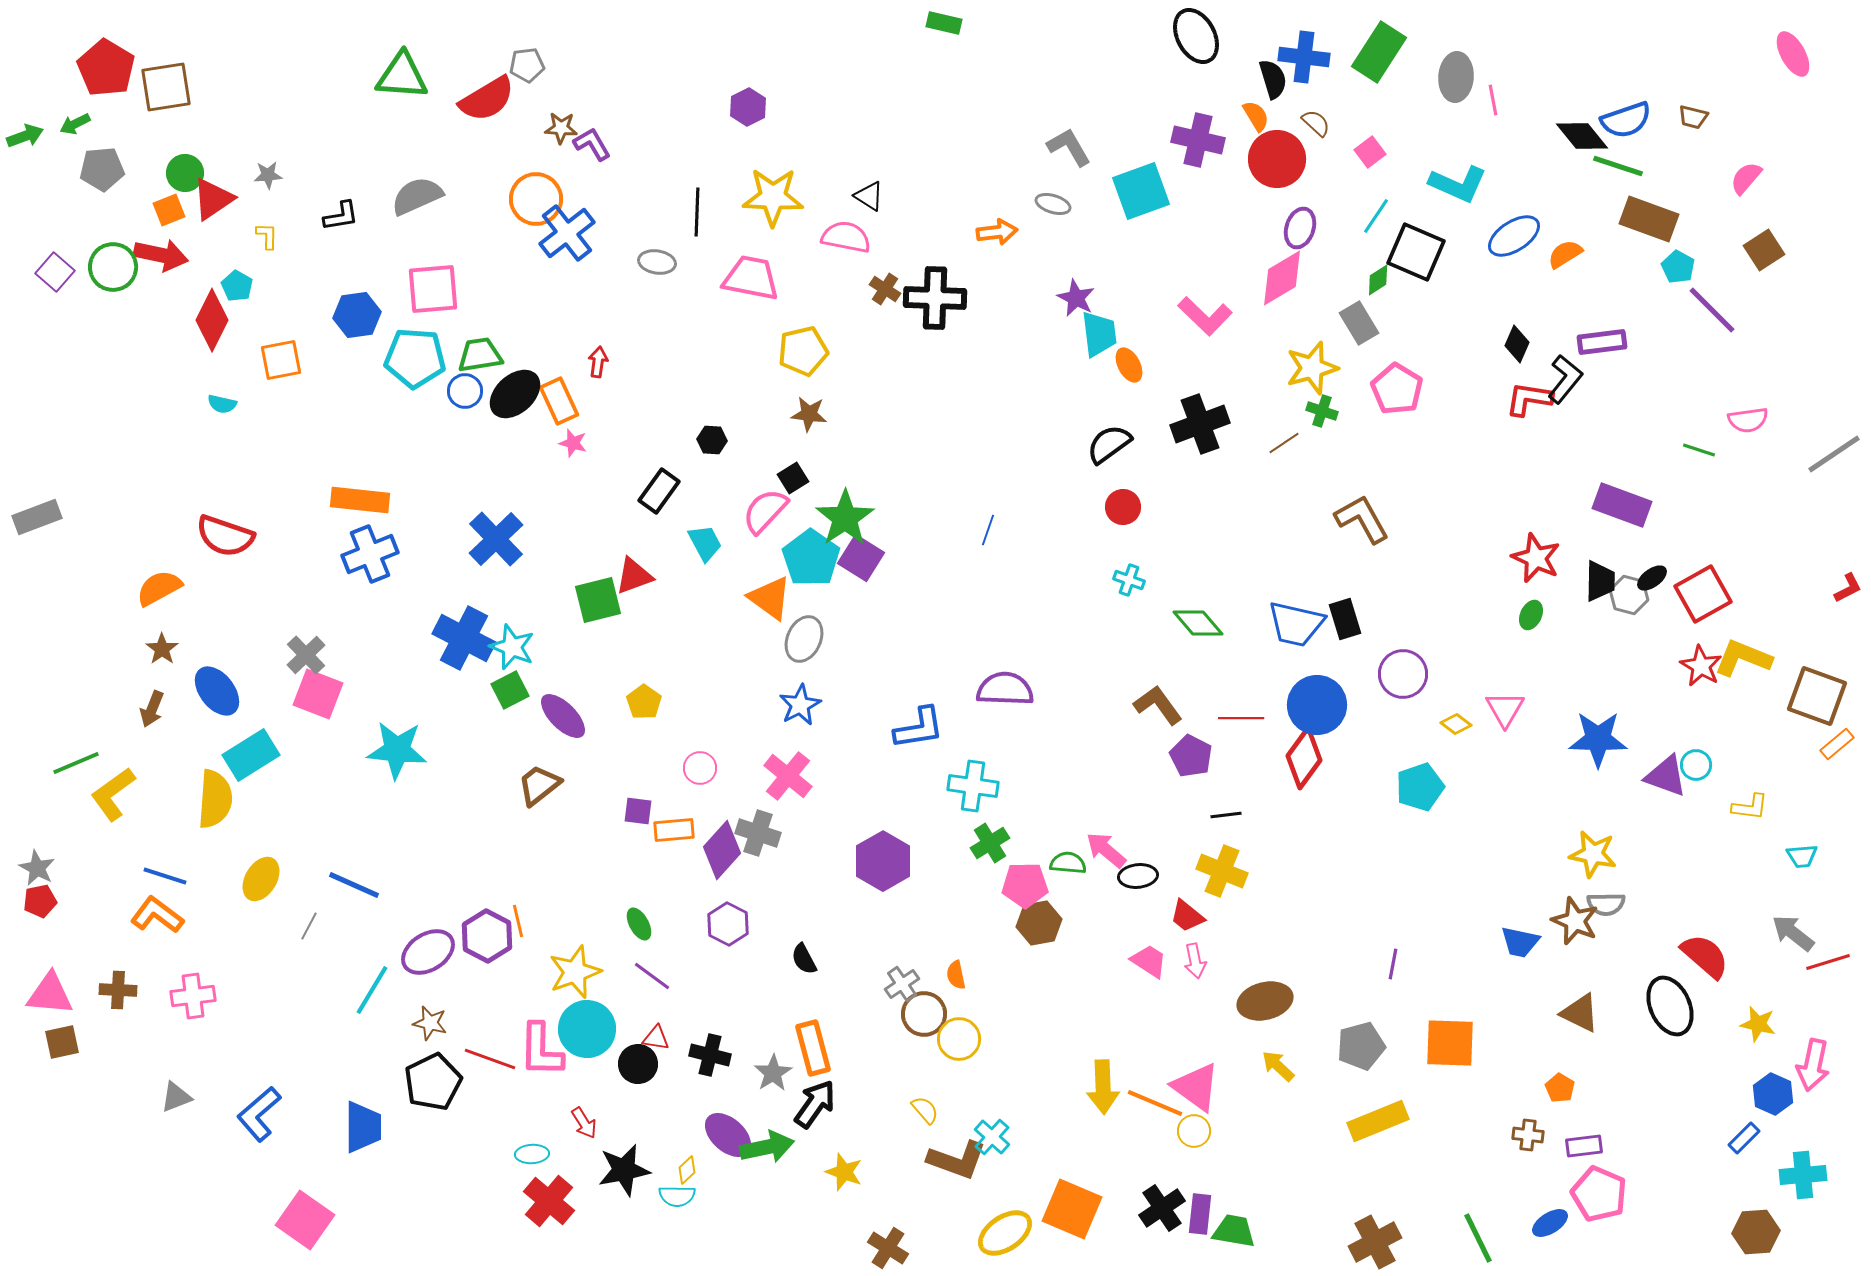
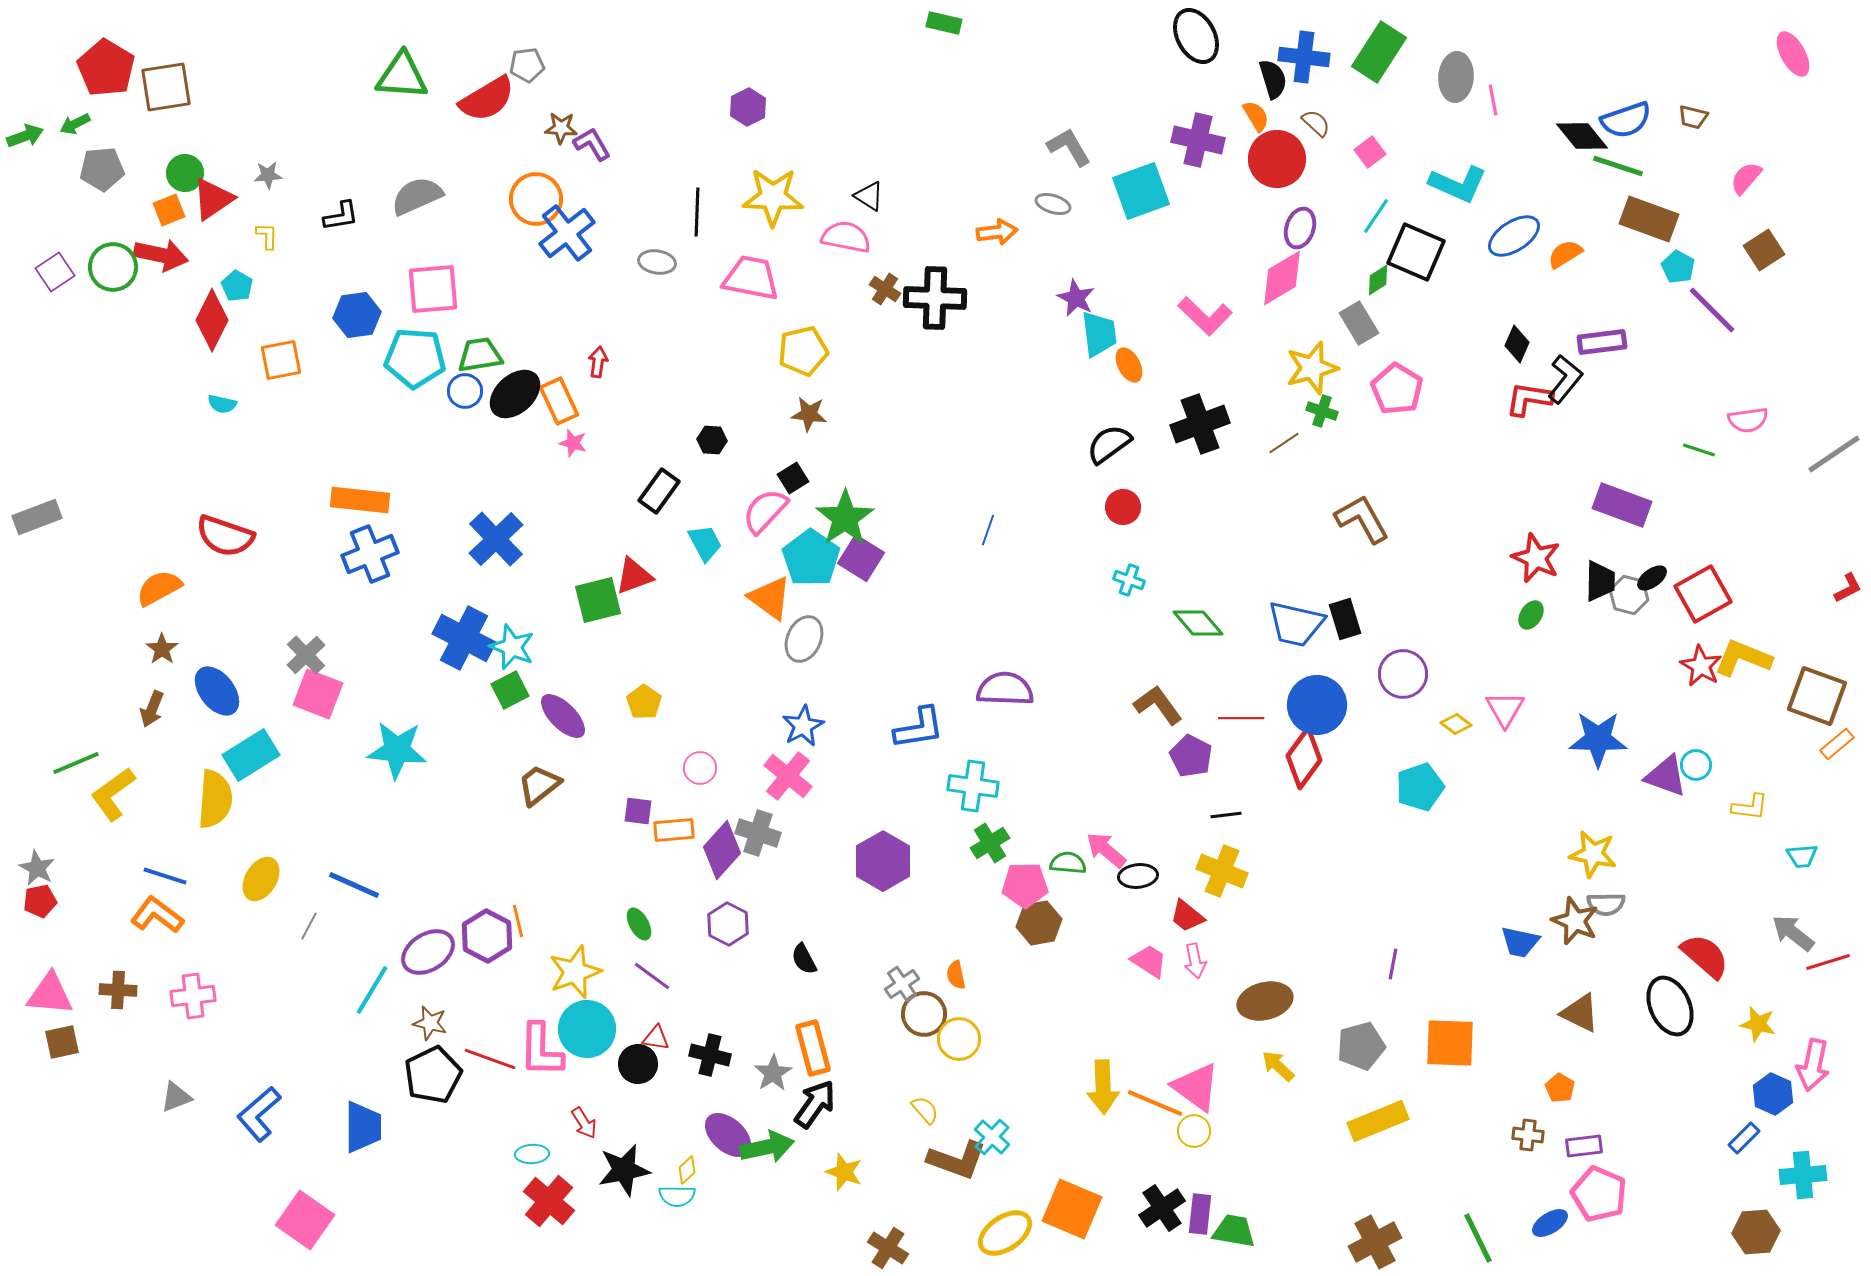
purple square at (55, 272): rotated 15 degrees clockwise
green ellipse at (1531, 615): rotated 8 degrees clockwise
blue star at (800, 705): moved 3 px right, 21 px down
black pentagon at (433, 1082): moved 7 px up
